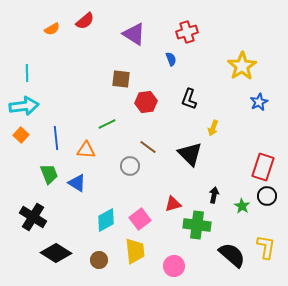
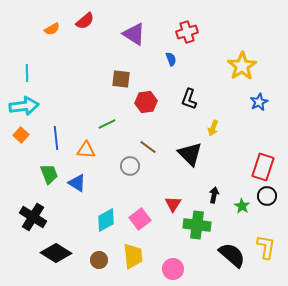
red triangle: rotated 42 degrees counterclockwise
yellow trapezoid: moved 2 px left, 5 px down
pink circle: moved 1 px left, 3 px down
